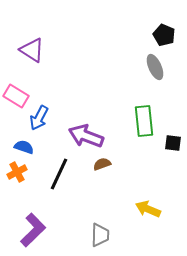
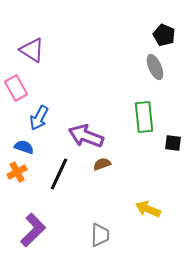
pink rectangle: moved 8 px up; rotated 30 degrees clockwise
green rectangle: moved 4 px up
